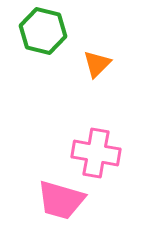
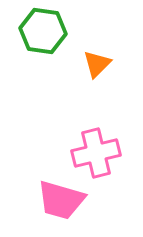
green hexagon: rotated 6 degrees counterclockwise
pink cross: rotated 24 degrees counterclockwise
